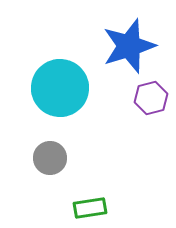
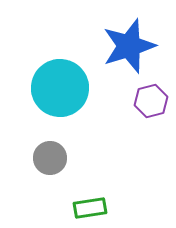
purple hexagon: moved 3 px down
